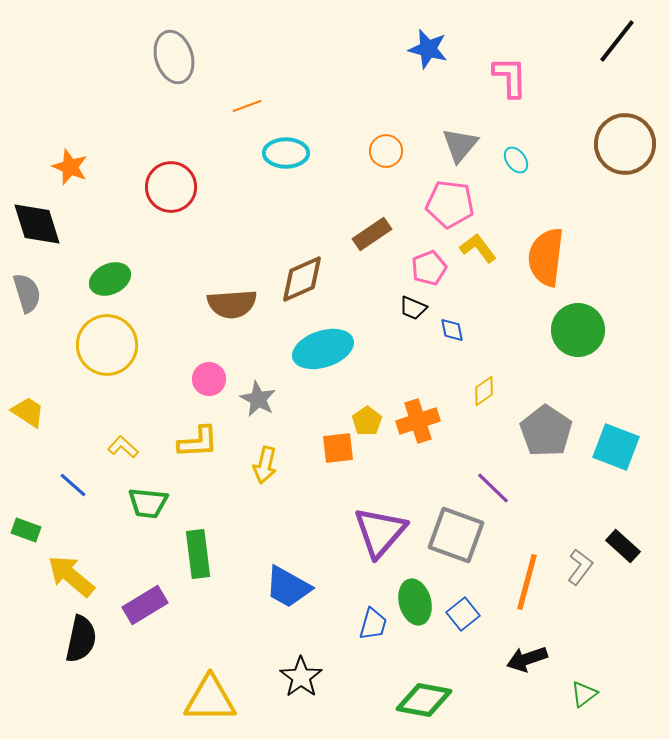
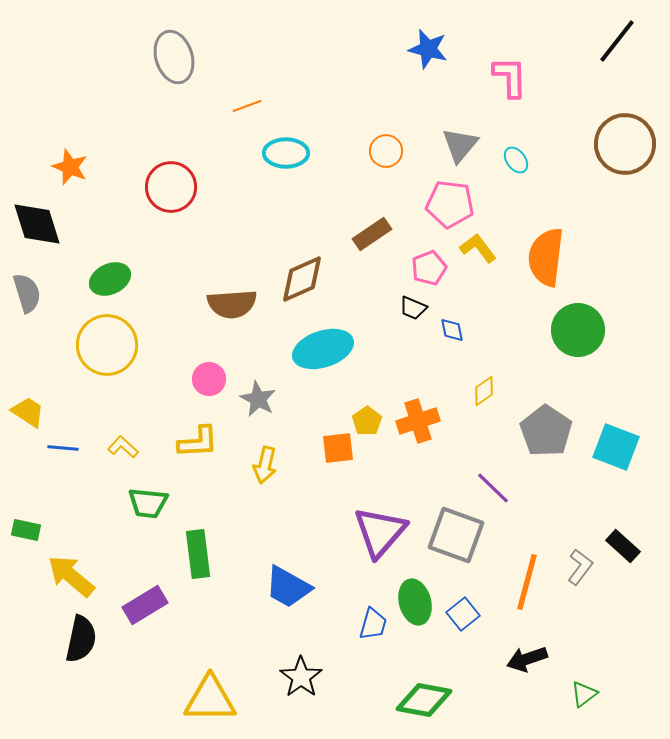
blue line at (73, 485): moved 10 px left, 37 px up; rotated 36 degrees counterclockwise
green rectangle at (26, 530): rotated 8 degrees counterclockwise
